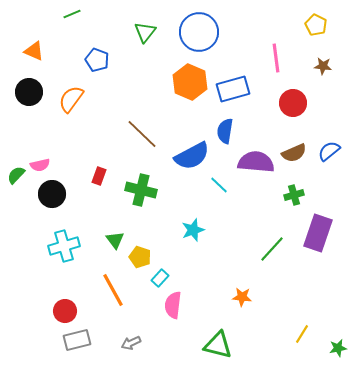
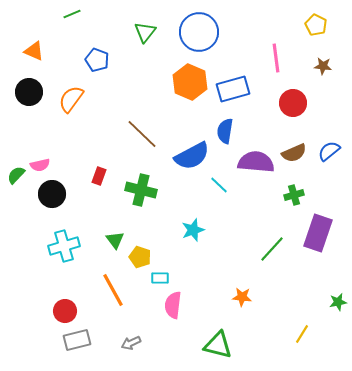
cyan rectangle at (160, 278): rotated 48 degrees clockwise
green star at (338, 348): moved 46 px up
